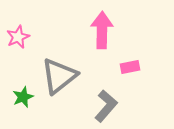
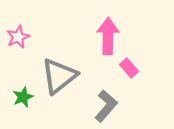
pink arrow: moved 6 px right, 6 px down
pink rectangle: moved 1 px left, 1 px down; rotated 60 degrees clockwise
